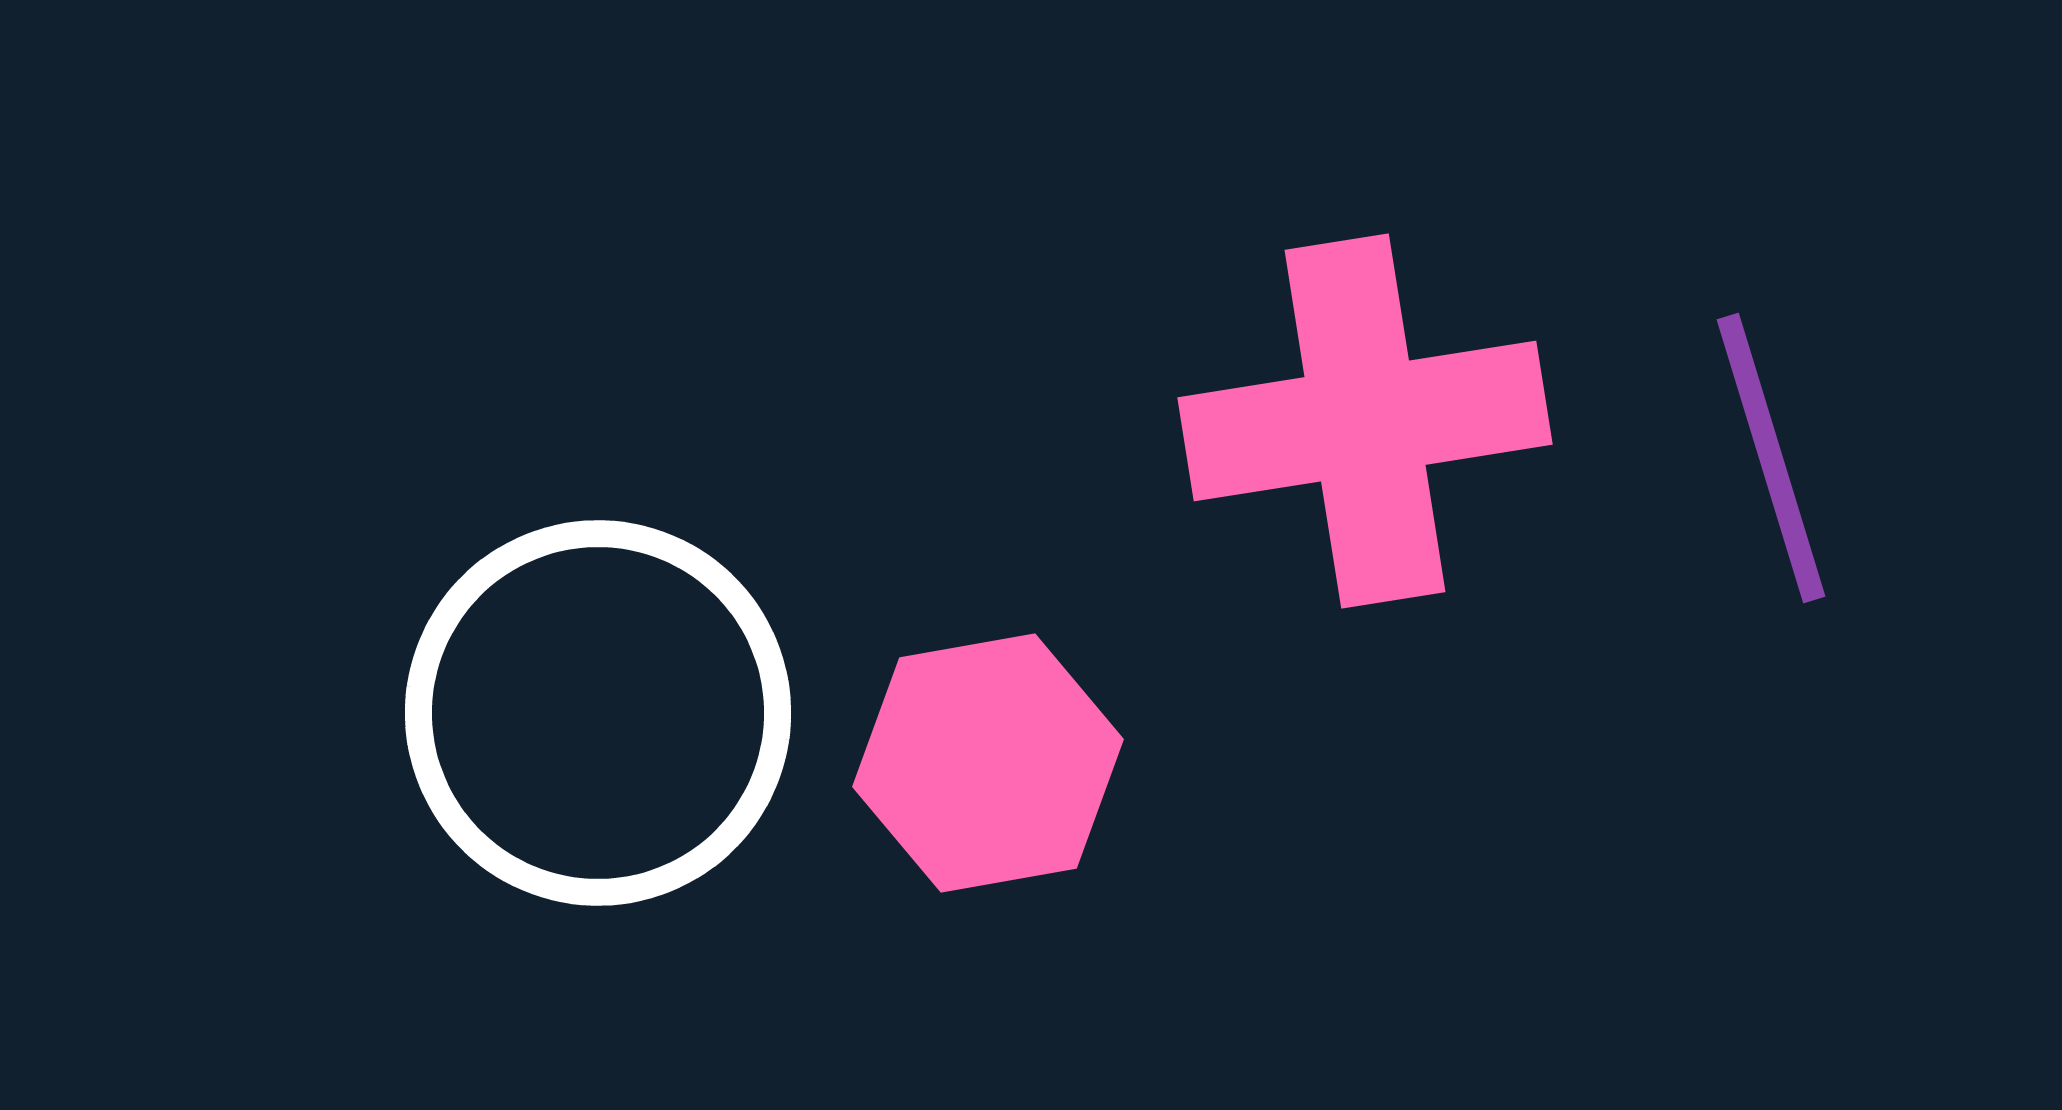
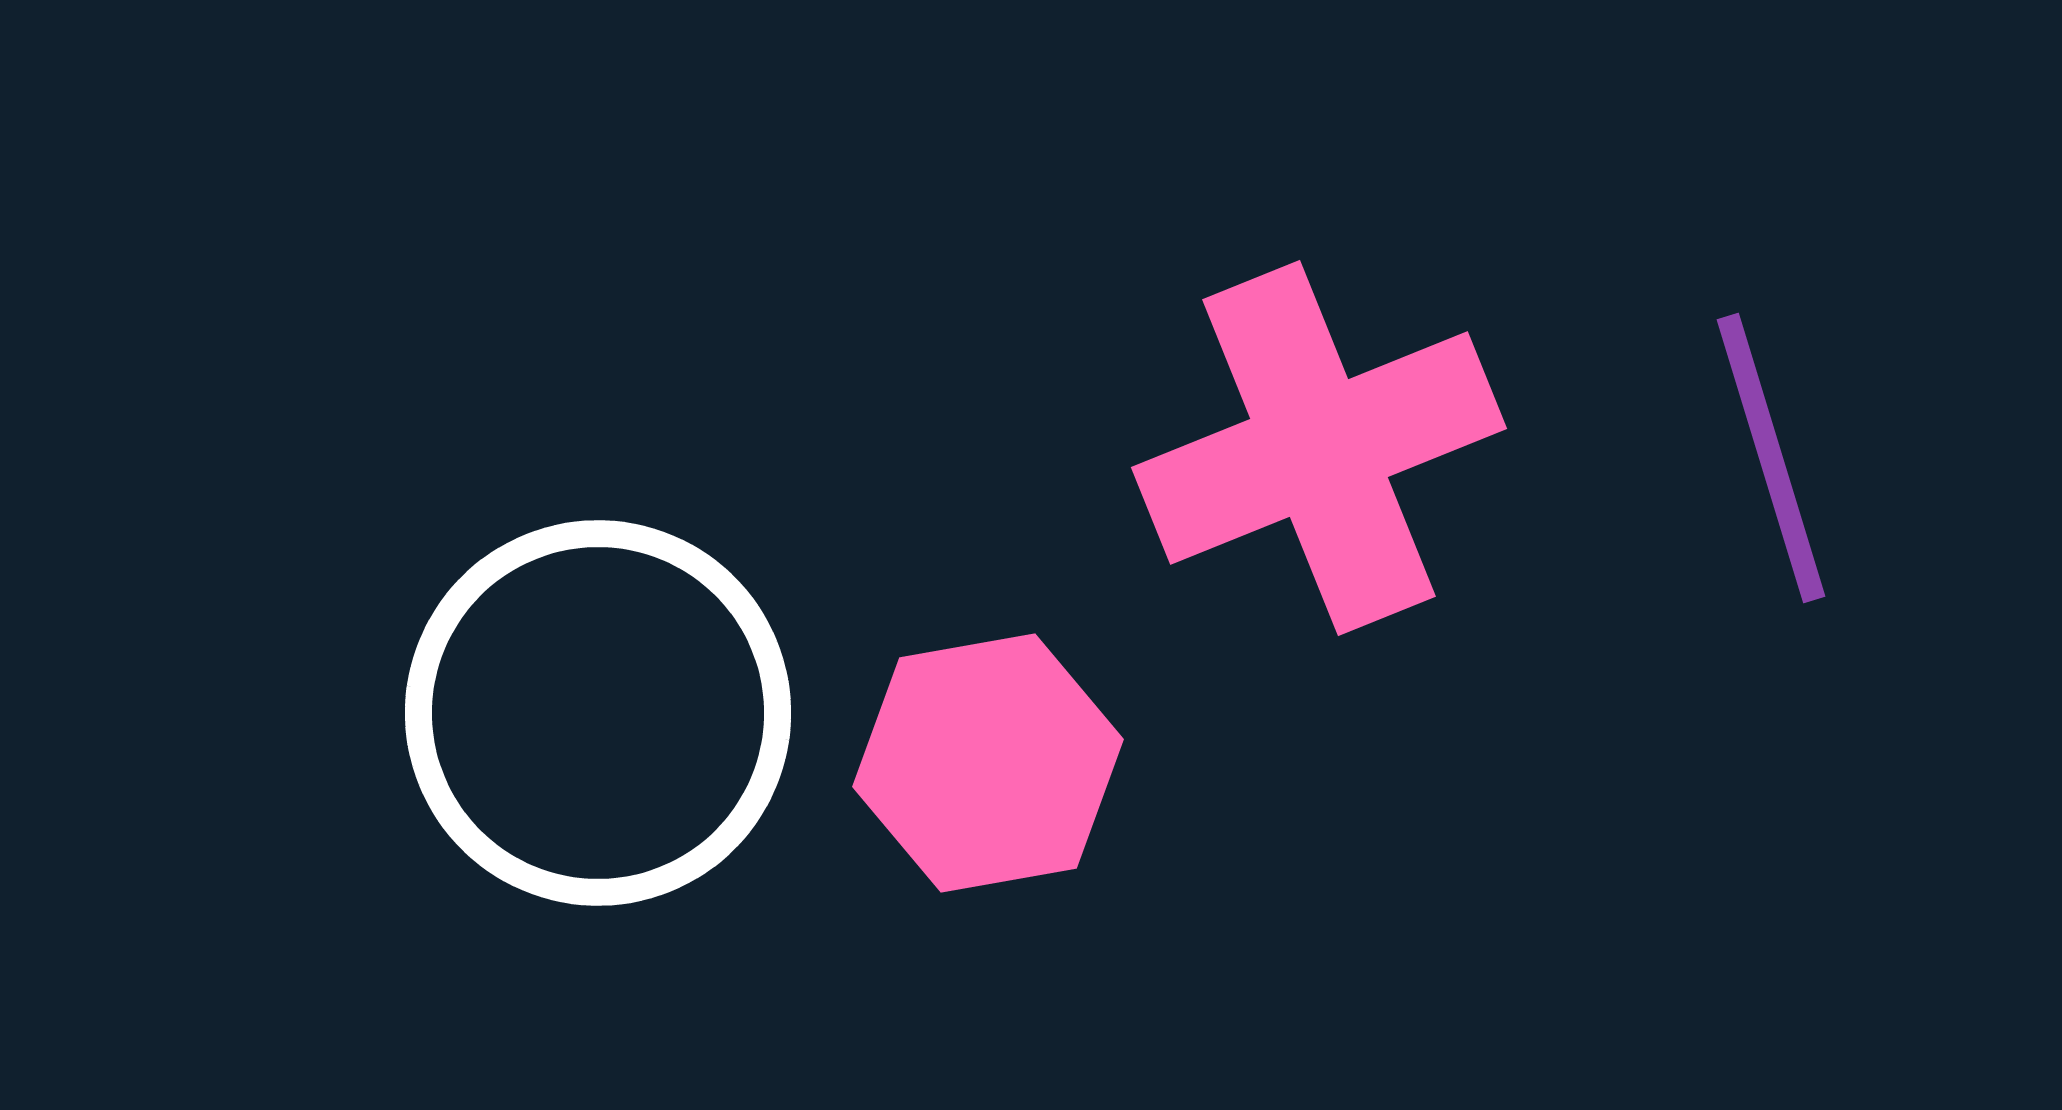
pink cross: moved 46 px left, 27 px down; rotated 13 degrees counterclockwise
